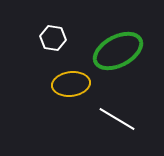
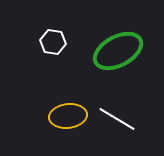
white hexagon: moved 4 px down
yellow ellipse: moved 3 px left, 32 px down
